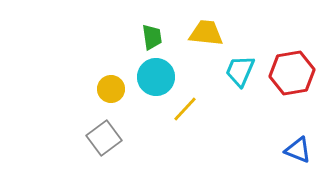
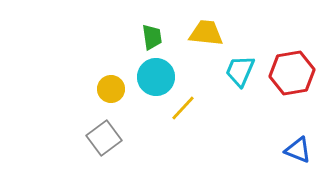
yellow line: moved 2 px left, 1 px up
